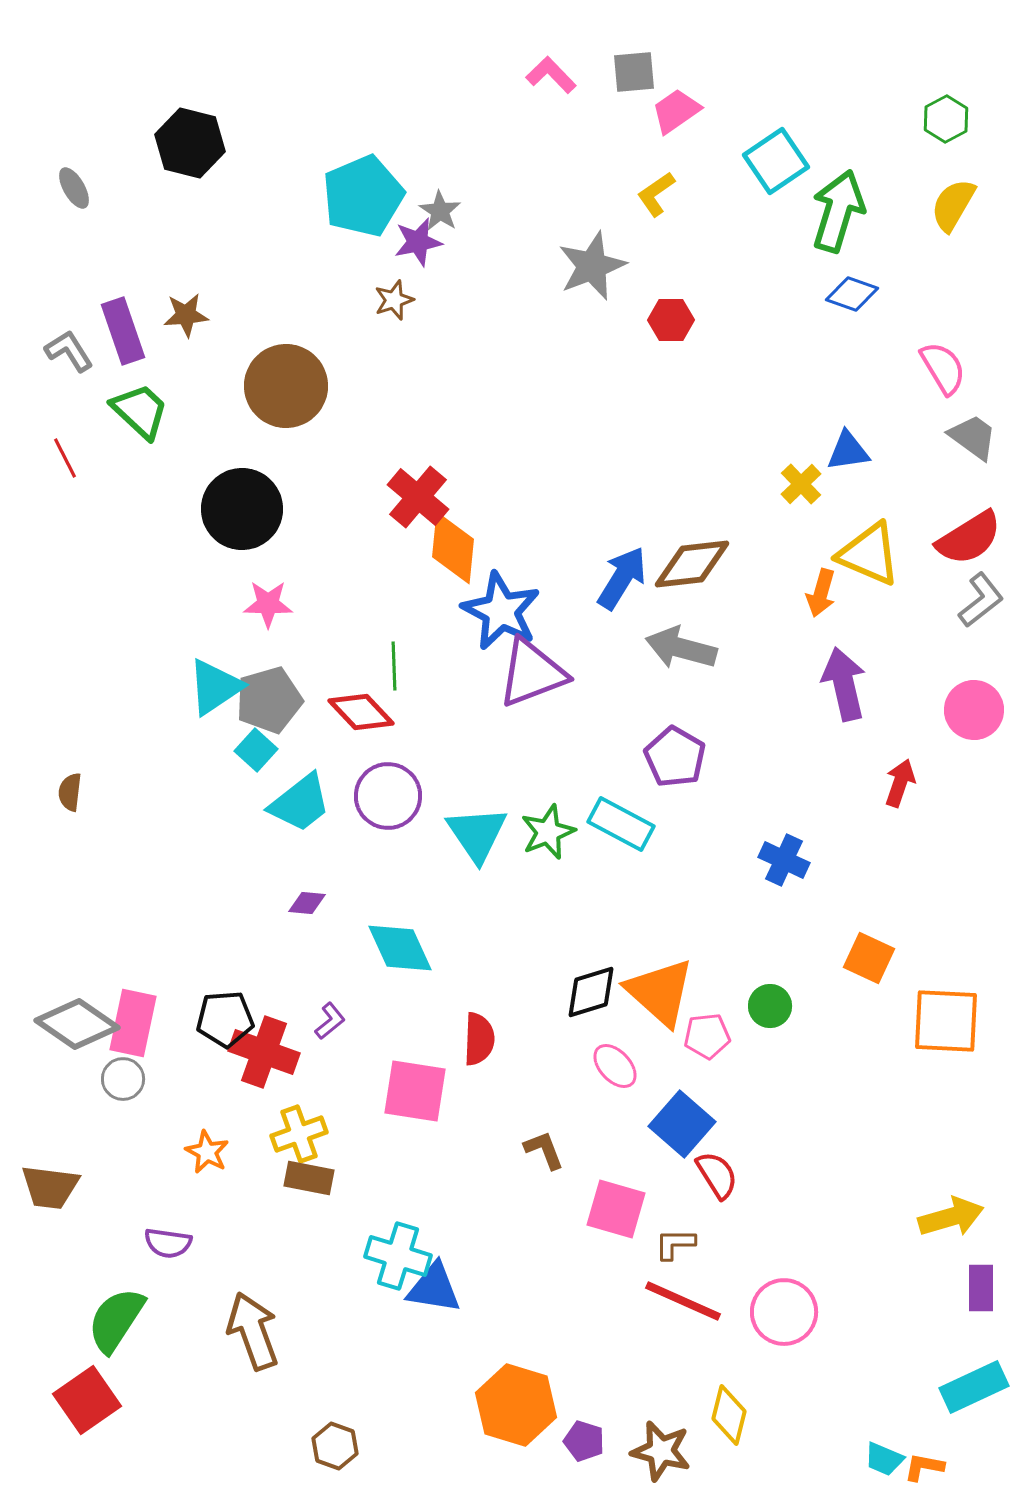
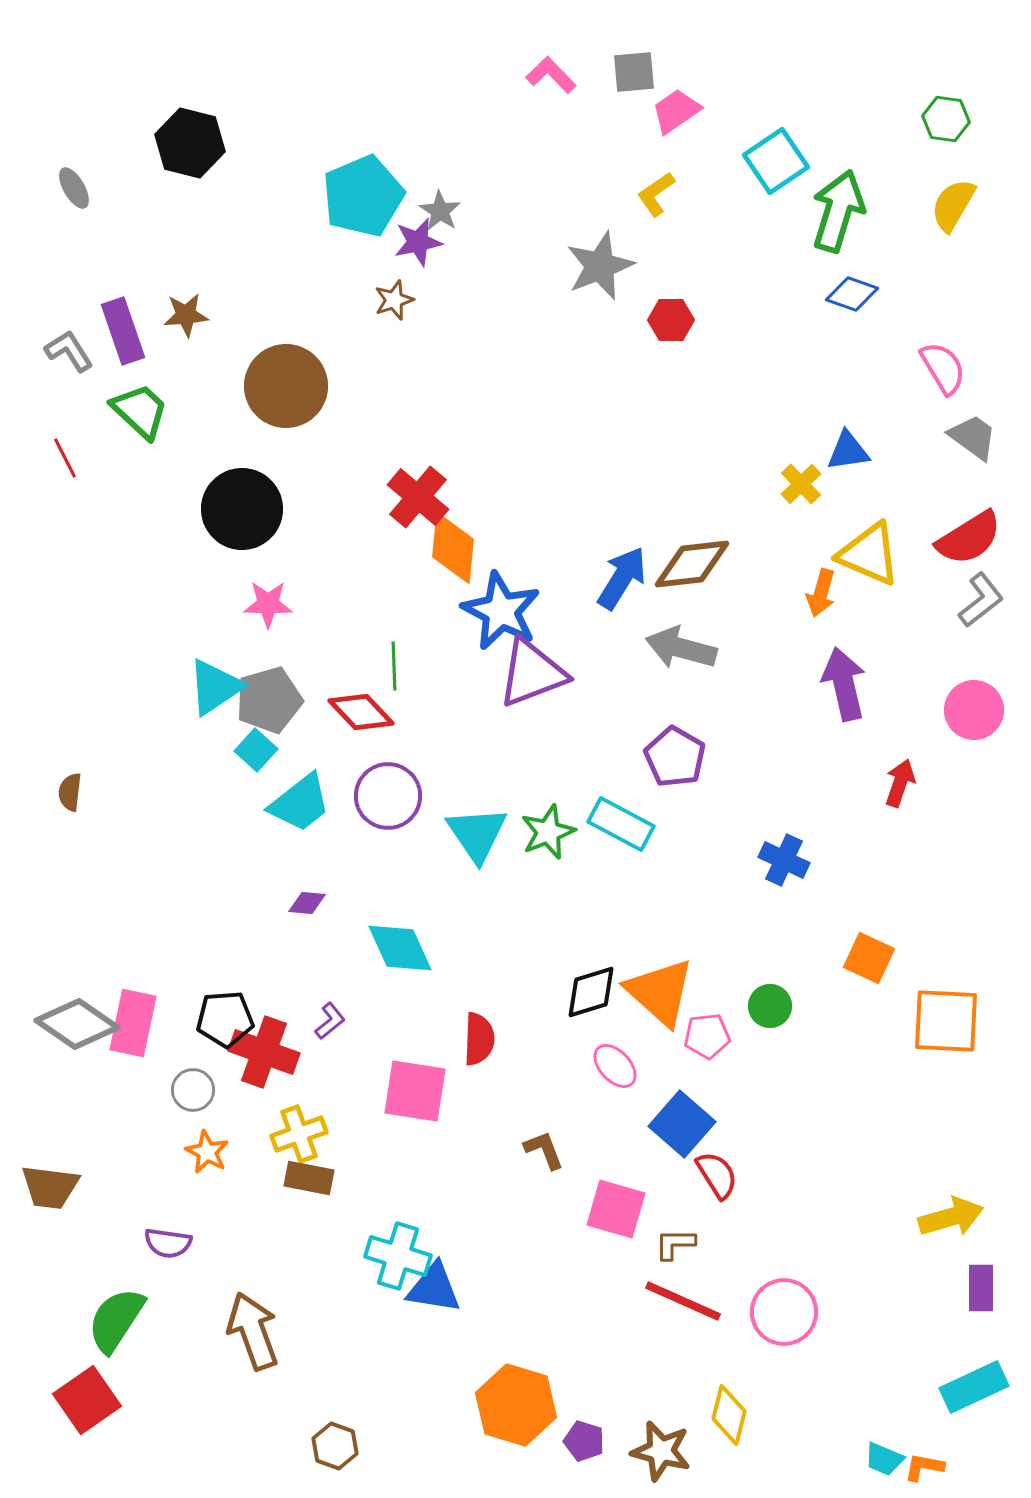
green hexagon at (946, 119): rotated 24 degrees counterclockwise
gray star at (592, 266): moved 8 px right
gray circle at (123, 1079): moved 70 px right, 11 px down
